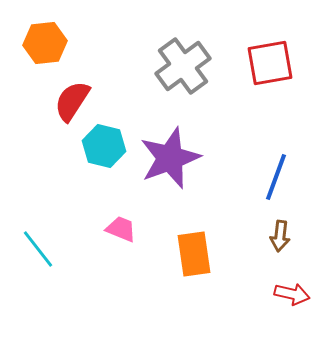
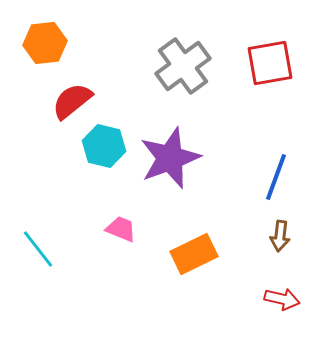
red semicircle: rotated 18 degrees clockwise
orange rectangle: rotated 72 degrees clockwise
red arrow: moved 10 px left, 5 px down
